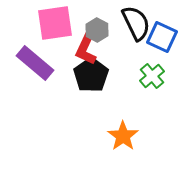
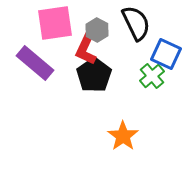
blue square: moved 4 px right, 17 px down
black pentagon: moved 3 px right
